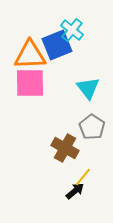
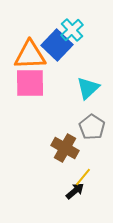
cyan cross: rotated 10 degrees clockwise
blue square: rotated 24 degrees counterclockwise
cyan triangle: rotated 25 degrees clockwise
